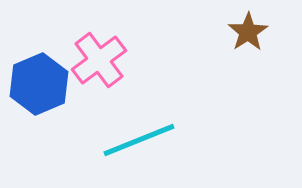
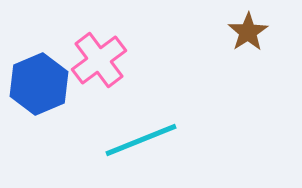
cyan line: moved 2 px right
